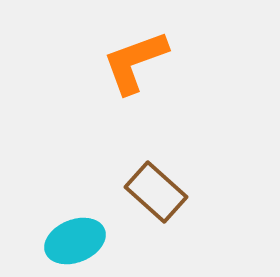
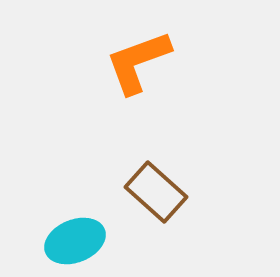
orange L-shape: moved 3 px right
